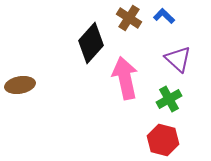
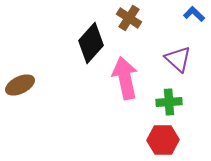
blue L-shape: moved 30 px right, 2 px up
brown ellipse: rotated 16 degrees counterclockwise
green cross: moved 3 px down; rotated 25 degrees clockwise
red hexagon: rotated 16 degrees counterclockwise
